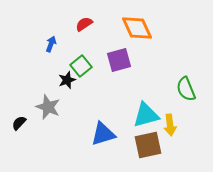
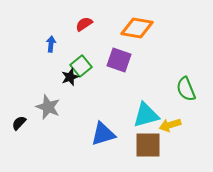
orange diamond: rotated 56 degrees counterclockwise
blue arrow: rotated 14 degrees counterclockwise
purple square: rotated 35 degrees clockwise
black star: moved 3 px right, 3 px up
yellow arrow: rotated 80 degrees clockwise
brown square: rotated 12 degrees clockwise
